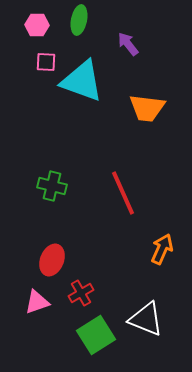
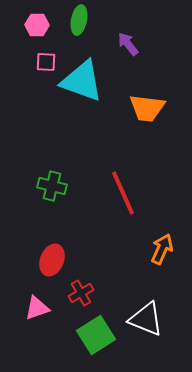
pink triangle: moved 6 px down
